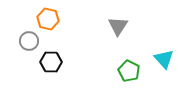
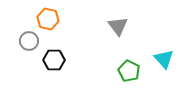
gray triangle: rotated 10 degrees counterclockwise
black hexagon: moved 3 px right, 2 px up
